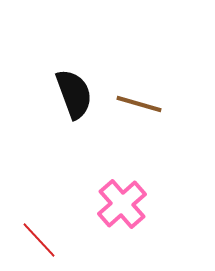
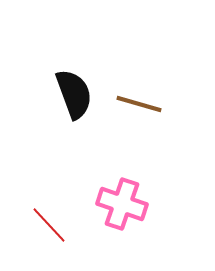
pink cross: rotated 30 degrees counterclockwise
red line: moved 10 px right, 15 px up
